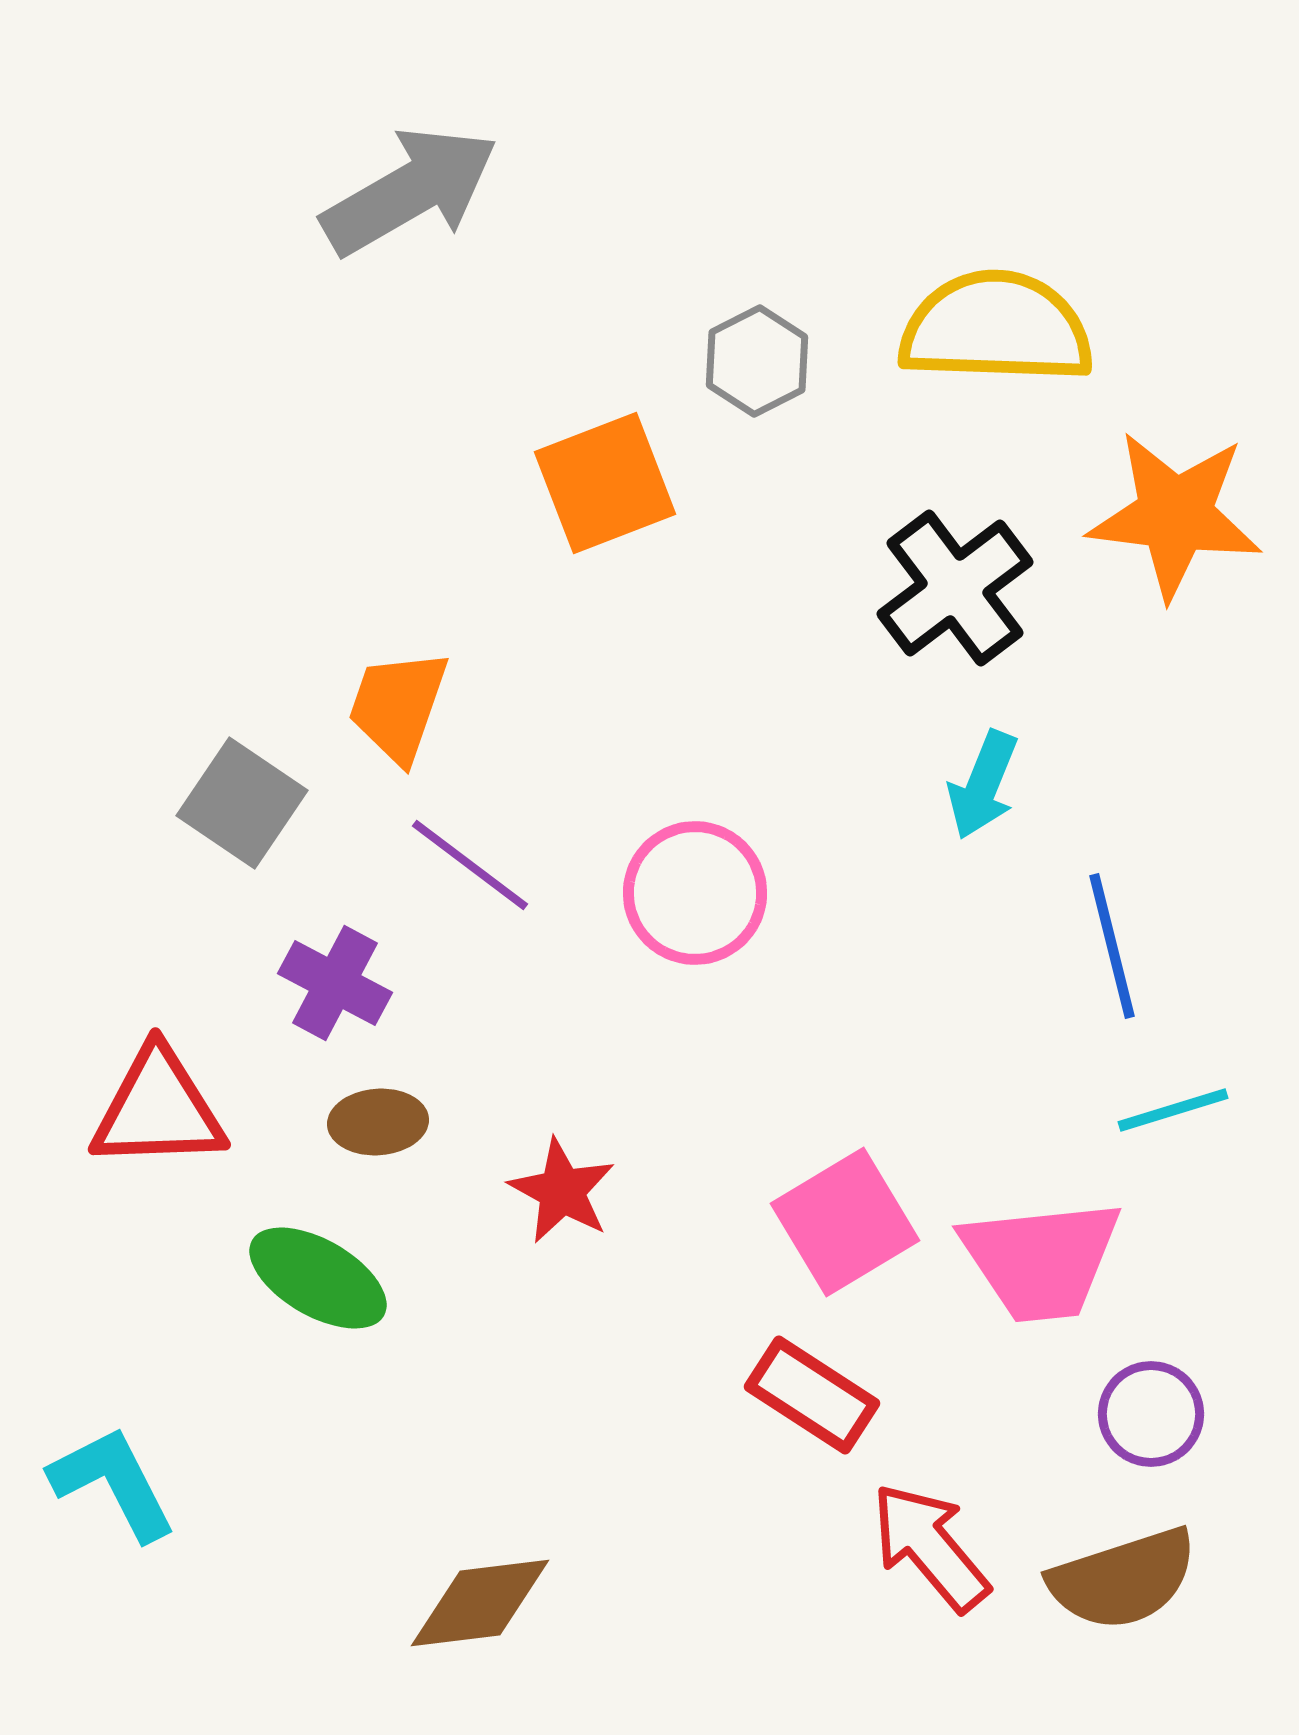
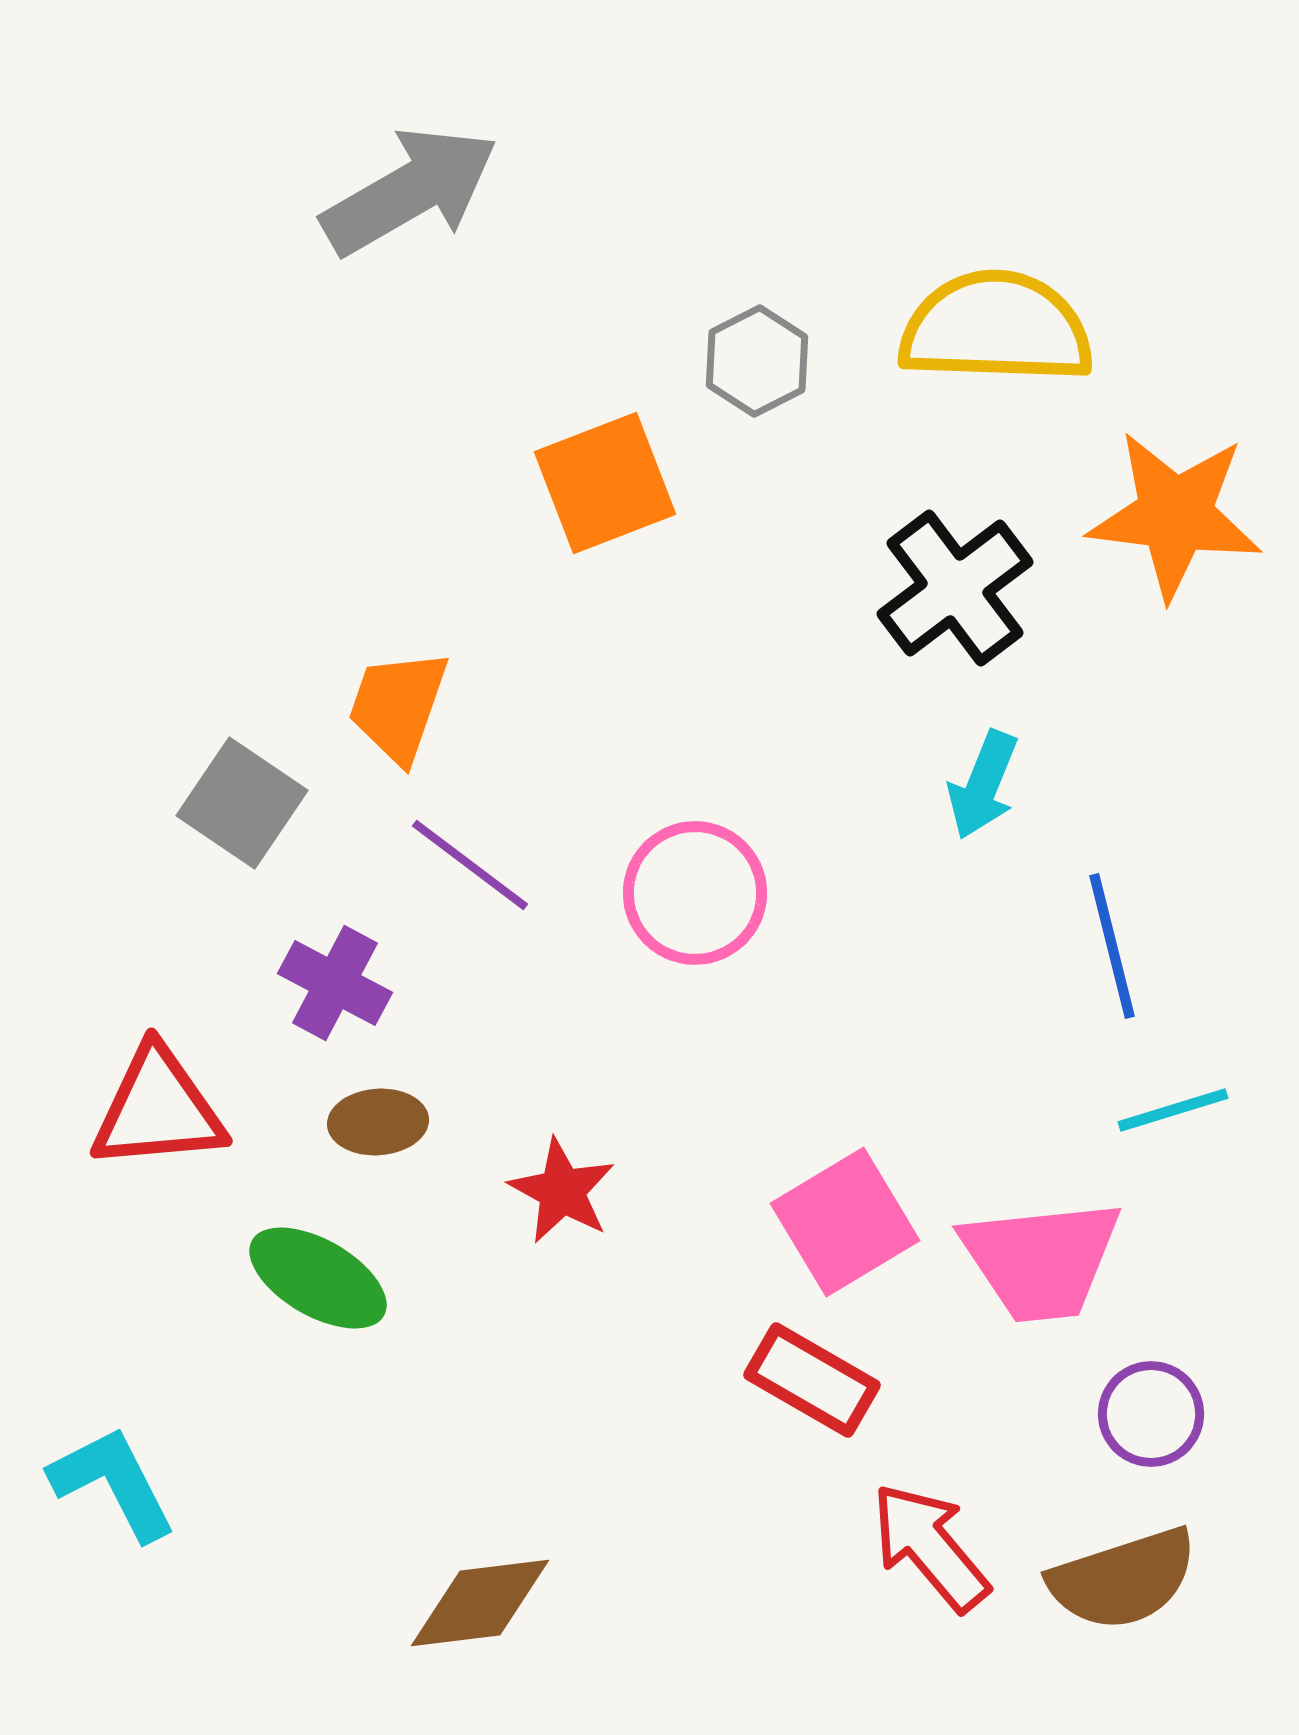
red triangle: rotated 3 degrees counterclockwise
red rectangle: moved 15 px up; rotated 3 degrees counterclockwise
